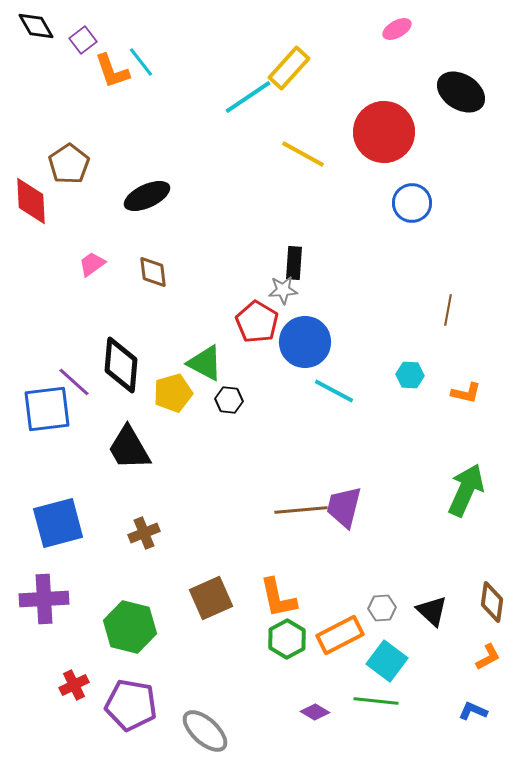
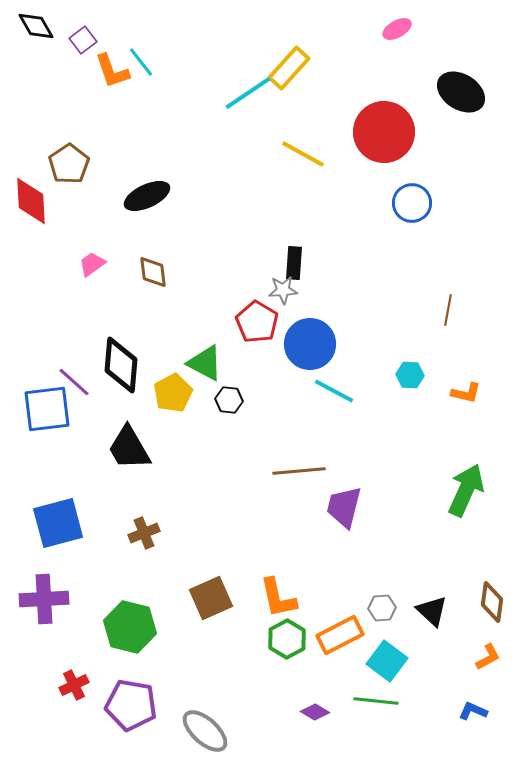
cyan line at (248, 97): moved 4 px up
blue circle at (305, 342): moved 5 px right, 2 px down
yellow pentagon at (173, 393): rotated 12 degrees counterclockwise
brown line at (301, 510): moved 2 px left, 39 px up
